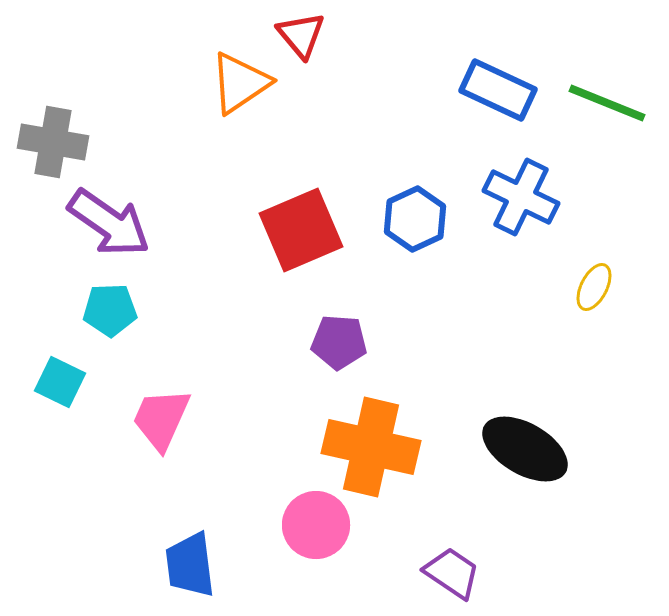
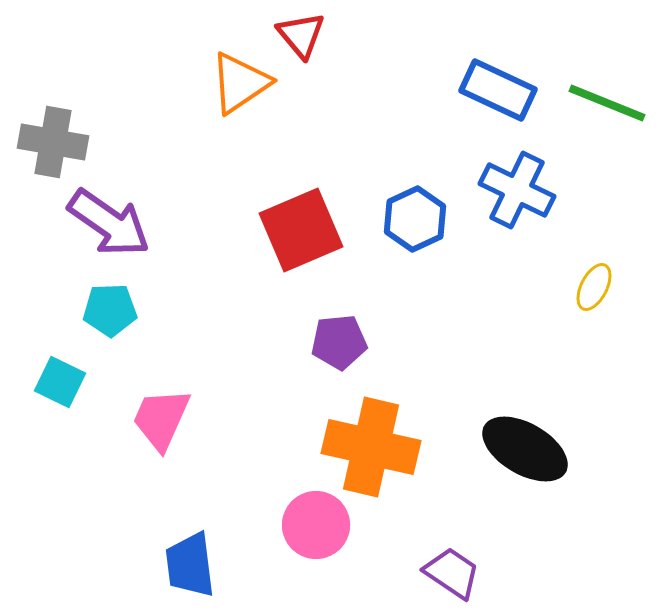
blue cross: moved 4 px left, 7 px up
purple pentagon: rotated 10 degrees counterclockwise
